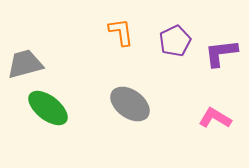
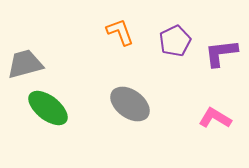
orange L-shape: moved 1 px left; rotated 12 degrees counterclockwise
